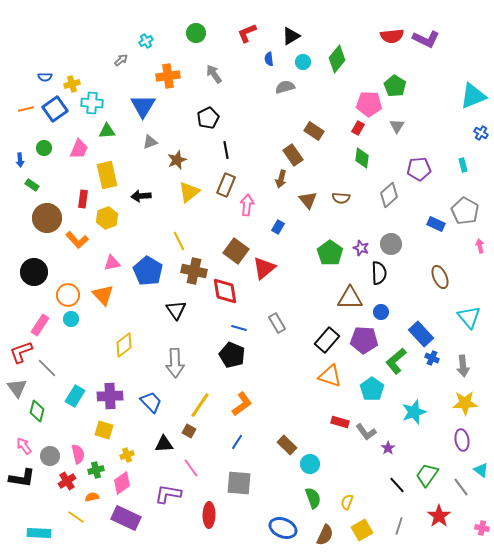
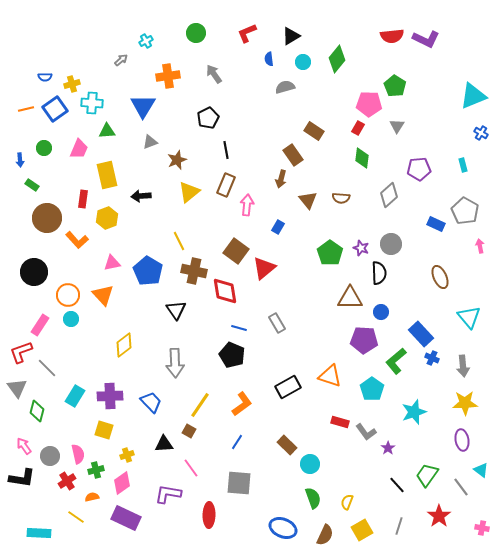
black rectangle at (327, 340): moved 39 px left, 47 px down; rotated 20 degrees clockwise
